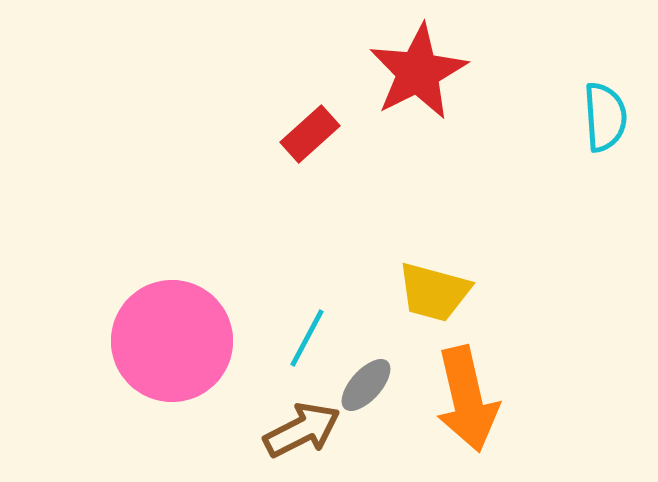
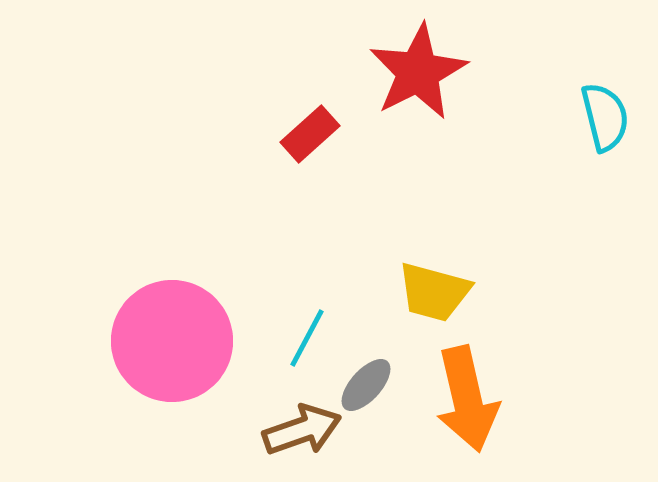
cyan semicircle: rotated 10 degrees counterclockwise
brown arrow: rotated 8 degrees clockwise
